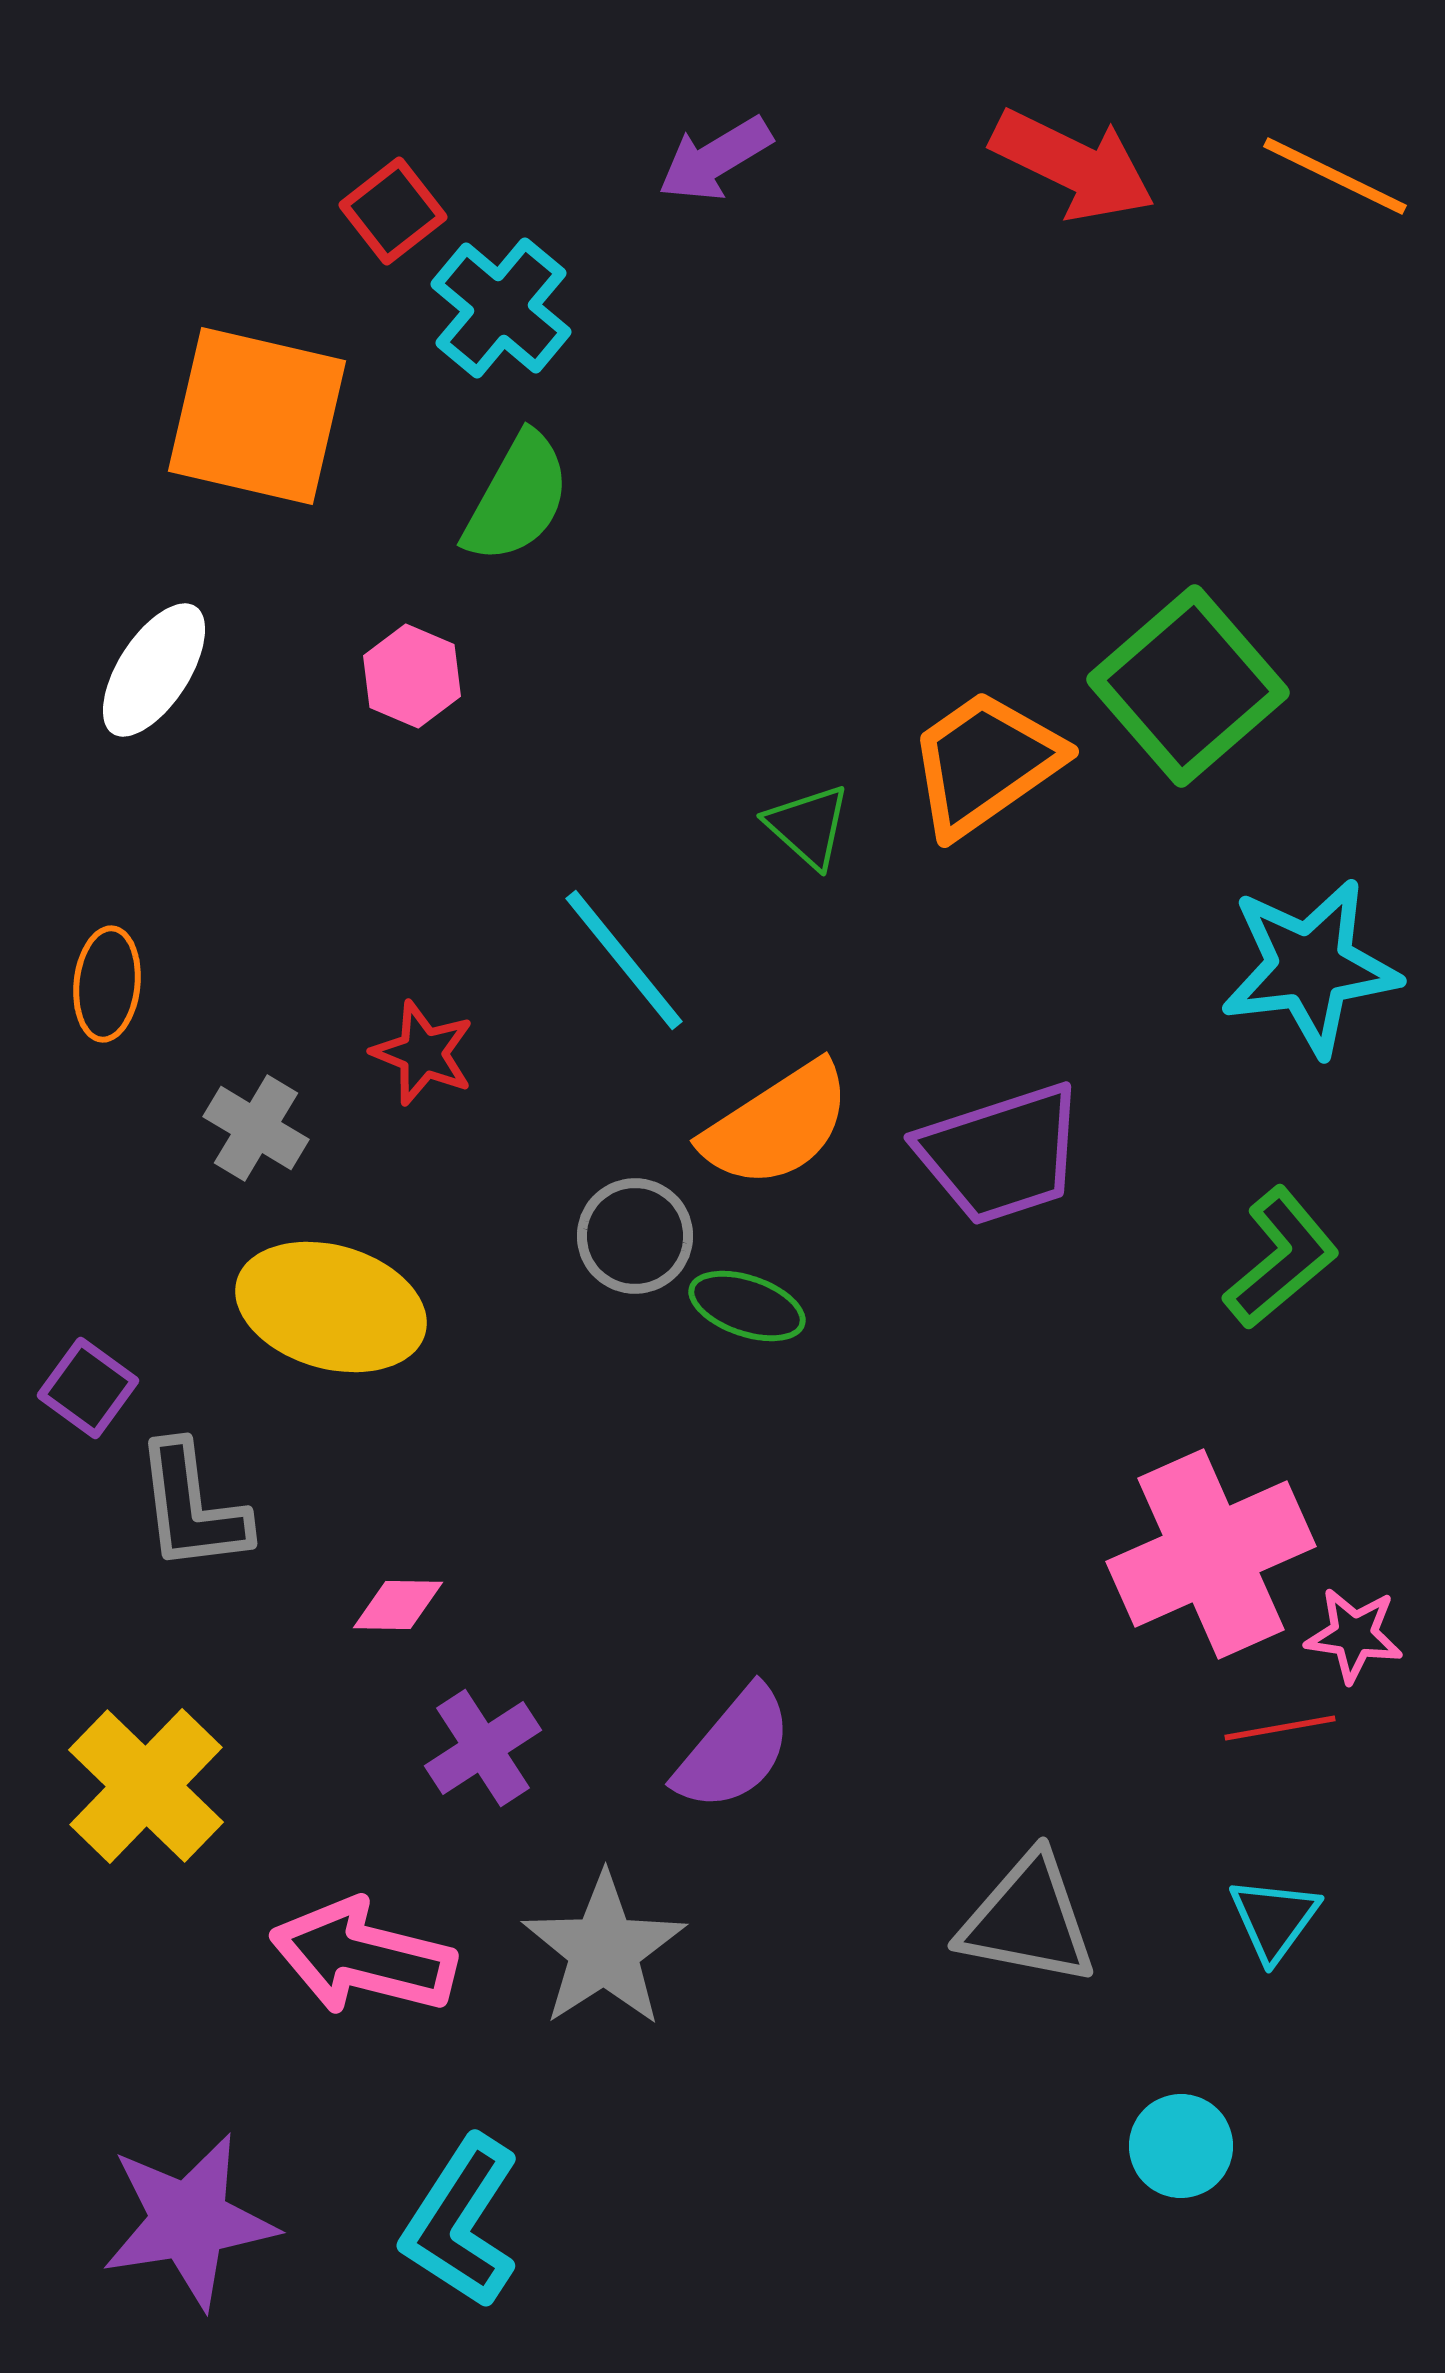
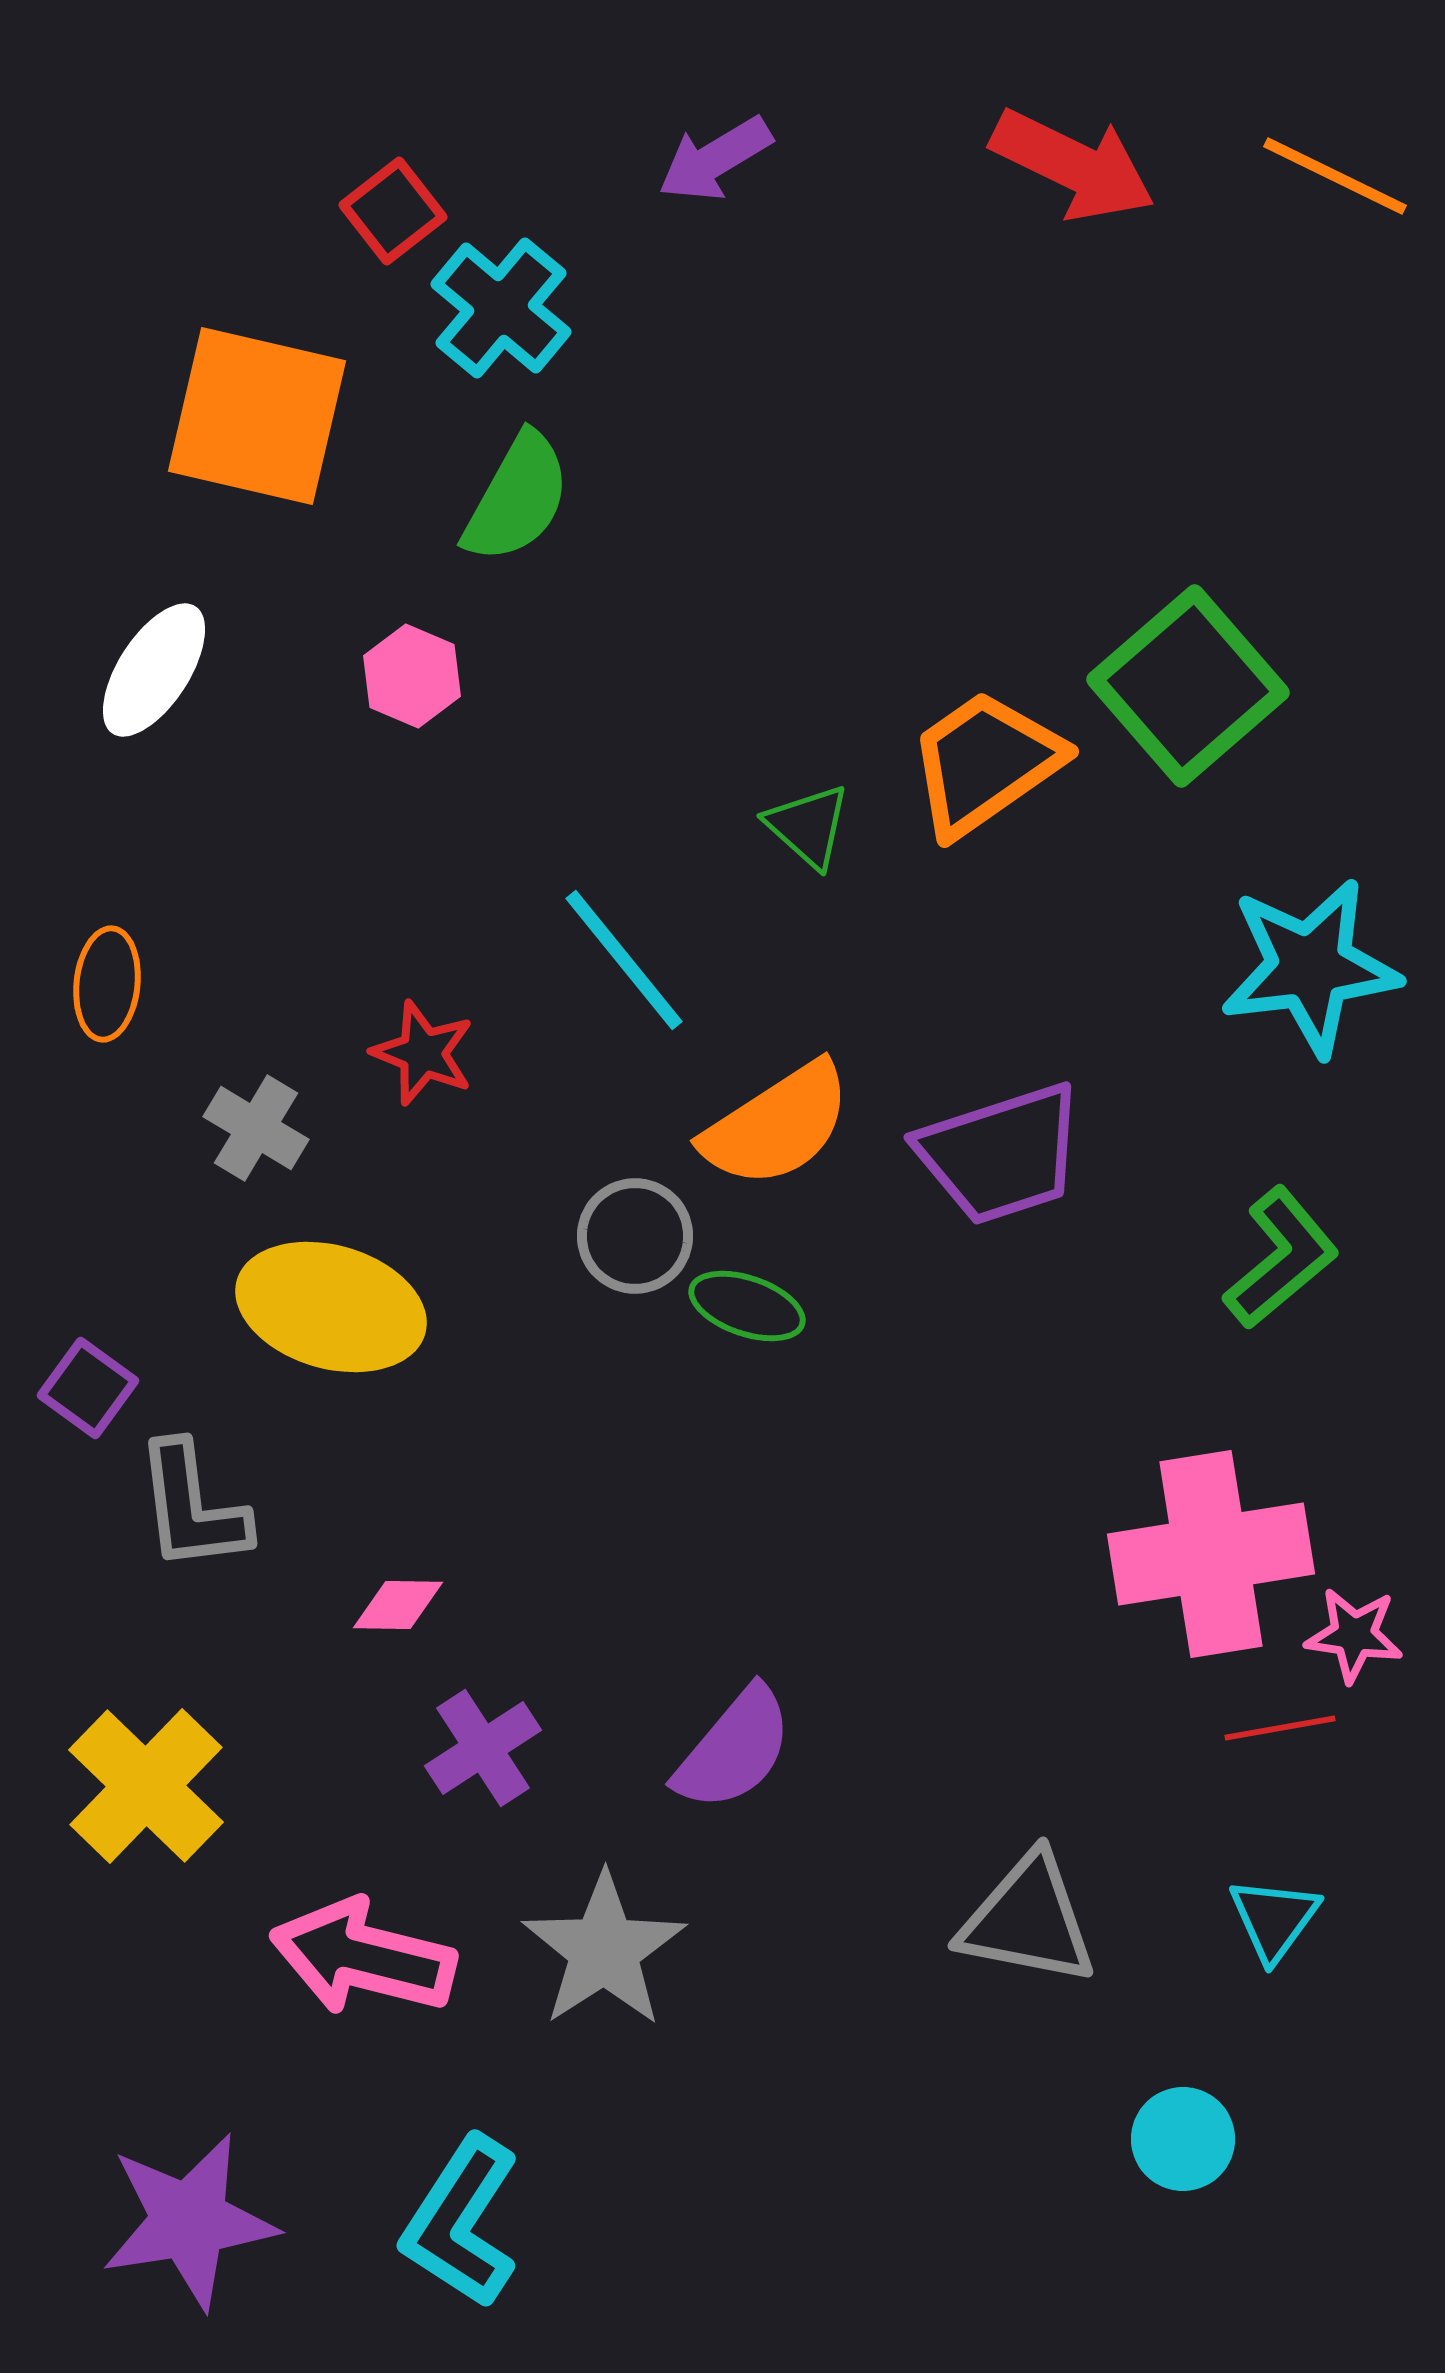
pink cross: rotated 15 degrees clockwise
cyan circle: moved 2 px right, 7 px up
